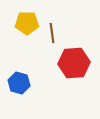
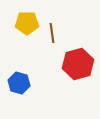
red hexagon: moved 4 px right, 1 px down; rotated 12 degrees counterclockwise
